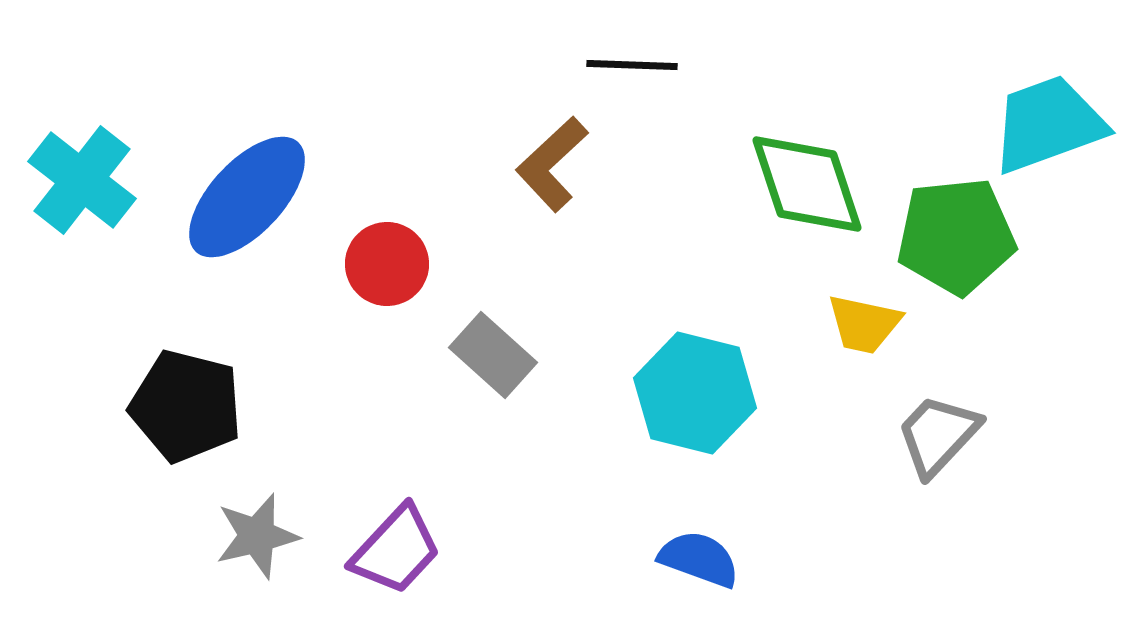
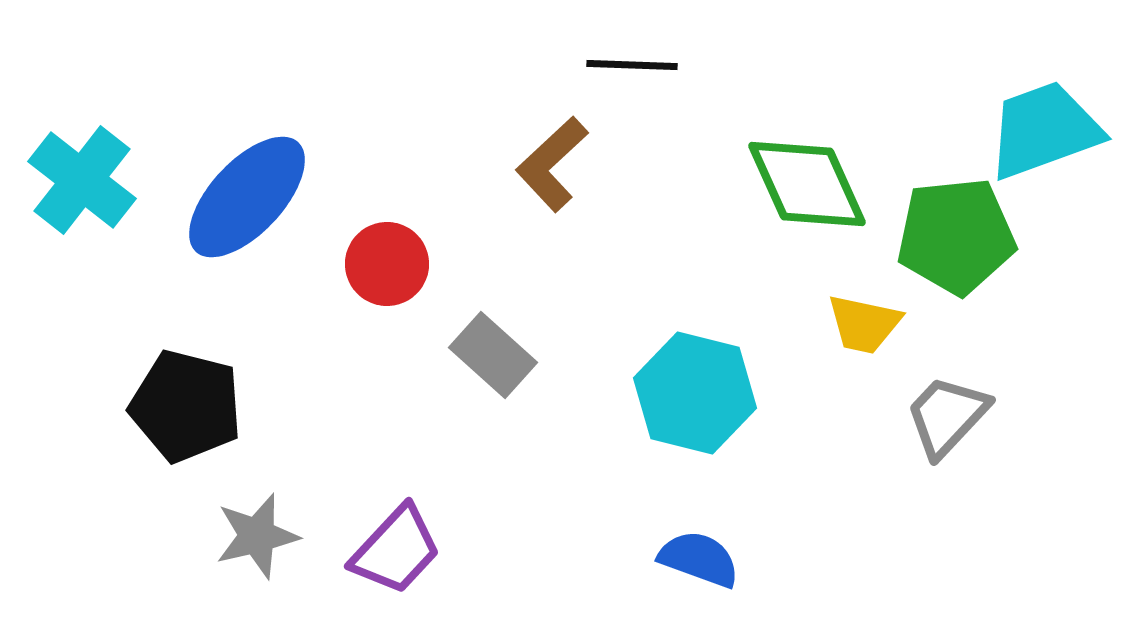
cyan trapezoid: moved 4 px left, 6 px down
green diamond: rotated 6 degrees counterclockwise
gray trapezoid: moved 9 px right, 19 px up
